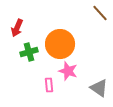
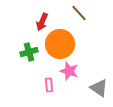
brown line: moved 21 px left
red arrow: moved 25 px right, 6 px up
pink star: moved 1 px right
